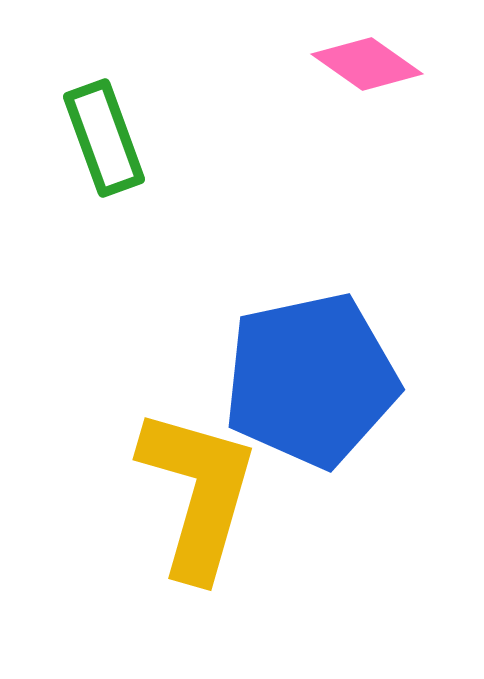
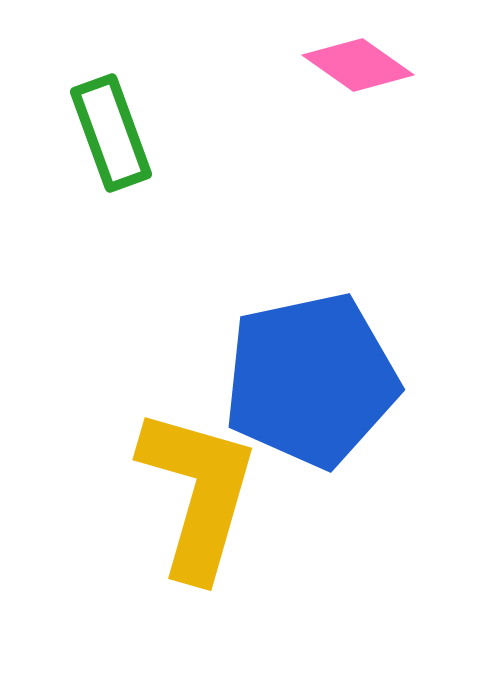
pink diamond: moved 9 px left, 1 px down
green rectangle: moved 7 px right, 5 px up
